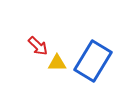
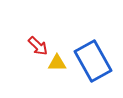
blue rectangle: rotated 60 degrees counterclockwise
